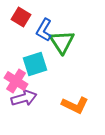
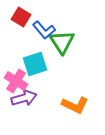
blue L-shape: rotated 70 degrees counterclockwise
